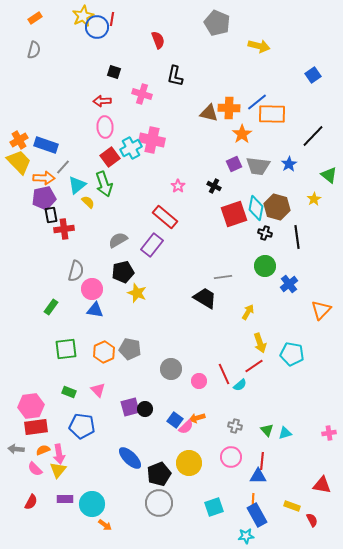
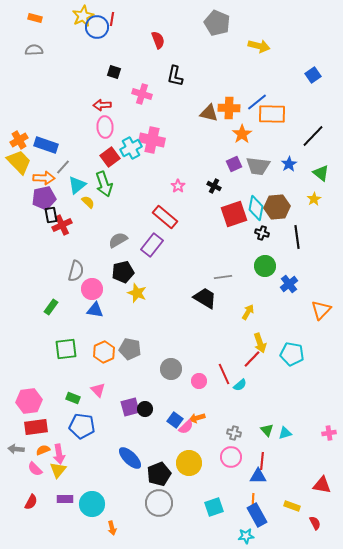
orange rectangle at (35, 18): rotated 48 degrees clockwise
gray semicircle at (34, 50): rotated 108 degrees counterclockwise
red arrow at (102, 101): moved 4 px down
green triangle at (329, 175): moved 8 px left, 2 px up
brown hexagon at (277, 207): rotated 20 degrees counterclockwise
red cross at (64, 229): moved 2 px left, 4 px up; rotated 18 degrees counterclockwise
black cross at (265, 233): moved 3 px left
red line at (254, 366): moved 2 px left, 7 px up; rotated 12 degrees counterclockwise
green rectangle at (69, 392): moved 4 px right, 6 px down
pink hexagon at (31, 406): moved 2 px left, 5 px up
gray cross at (235, 426): moved 1 px left, 7 px down
red semicircle at (312, 520): moved 3 px right, 3 px down
orange arrow at (105, 525): moved 7 px right, 3 px down; rotated 40 degrees clockwise
